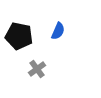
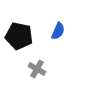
gray cross: rotated 24 degrees counterclockwise
